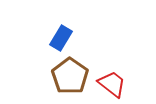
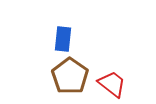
blue rectangle: moved 2 px right, 1 px down; rotated 25 degrees counterclockwise
